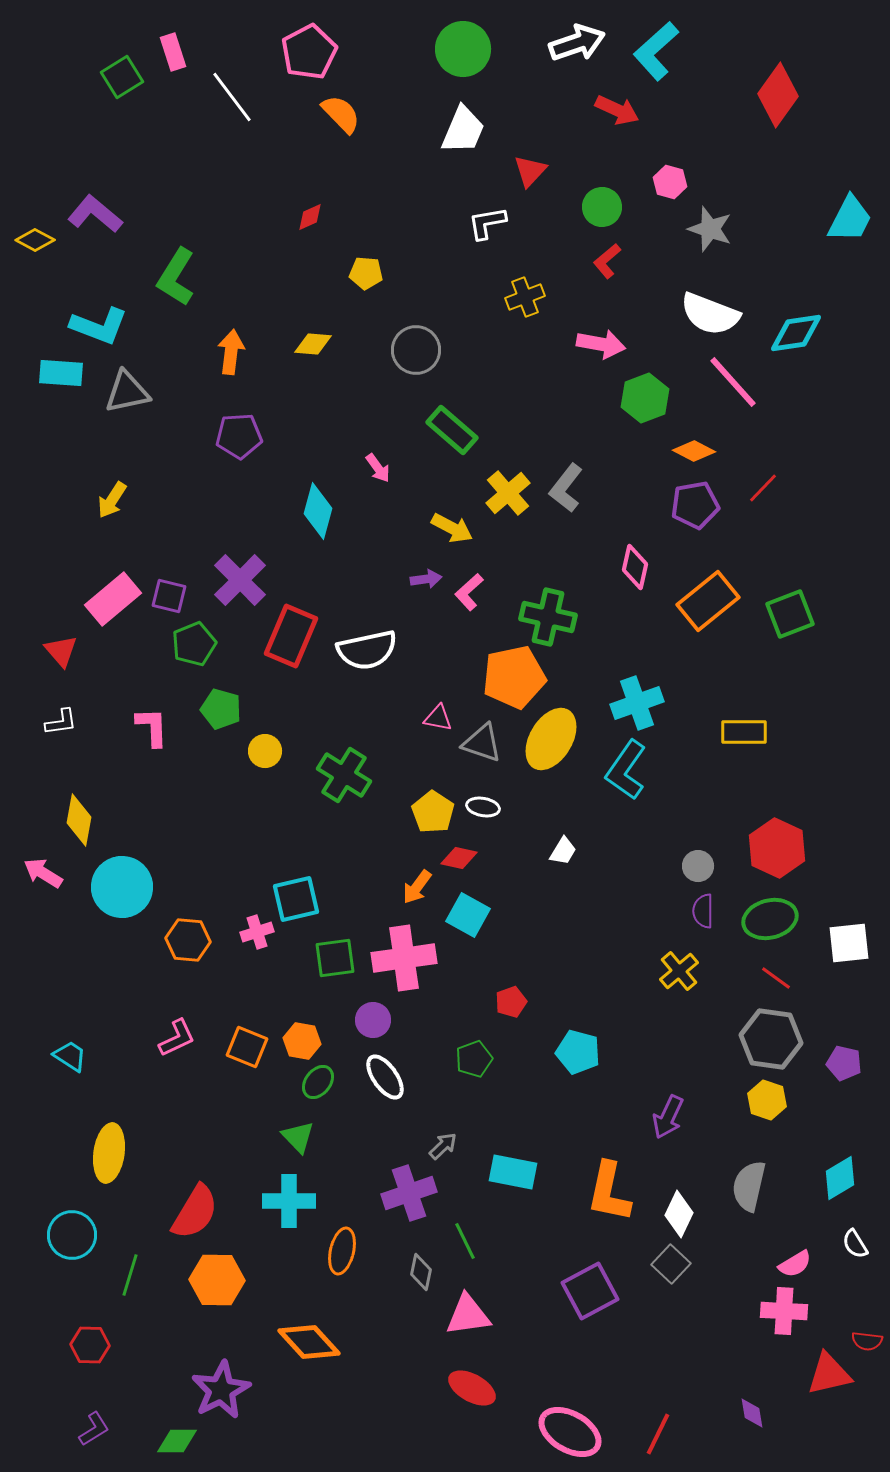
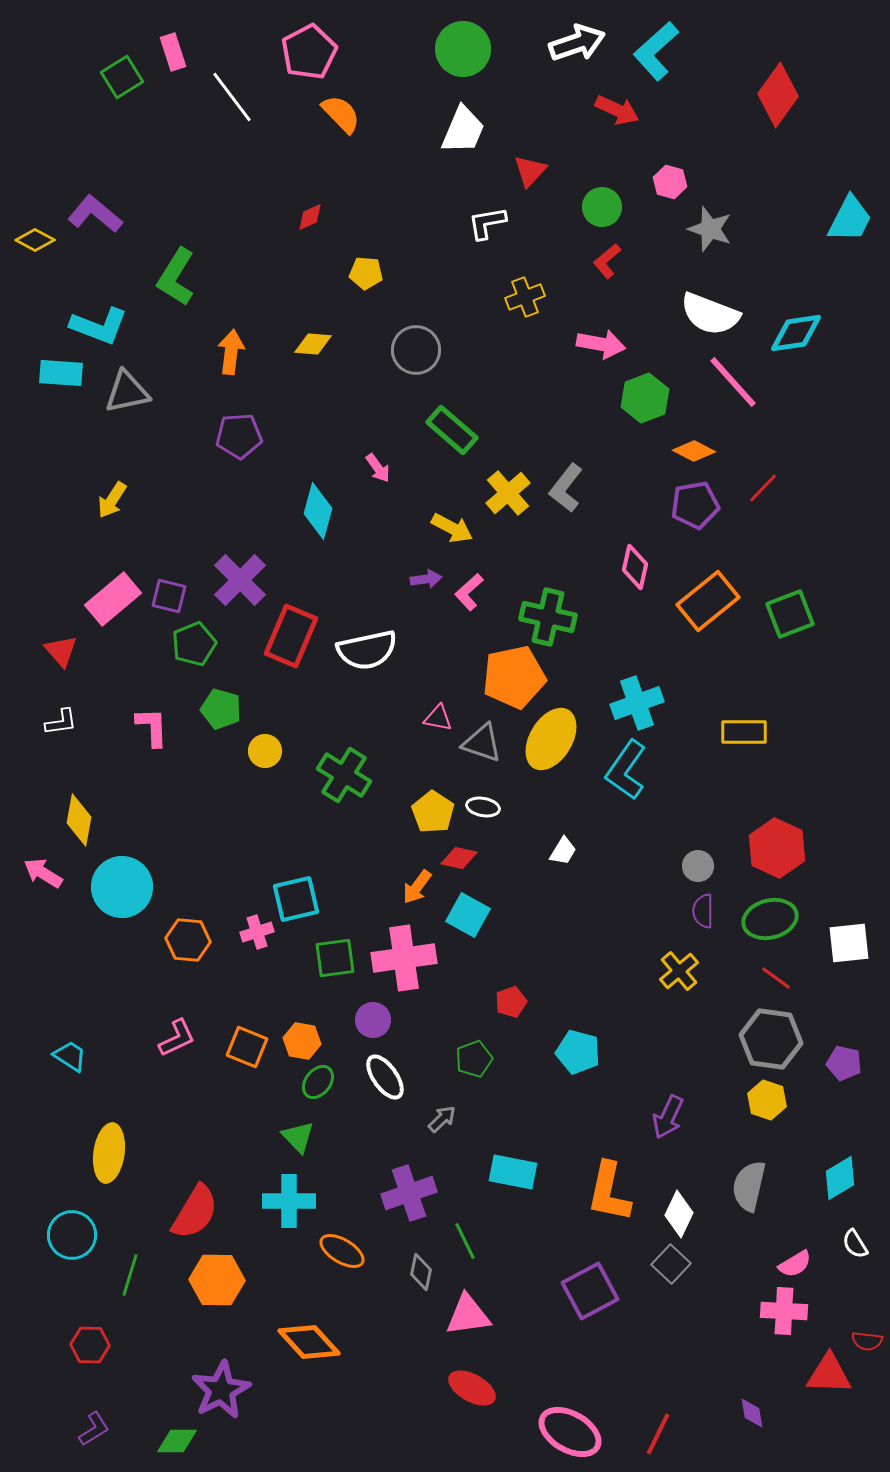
gray arrow at (443, 1146): moved 1 px left, 27 px up
orange ellipse at (342, 1251): rotated 72 degrees counterclockwise
red triangle at (829, 1374): rotated 15 degrees clockwise
